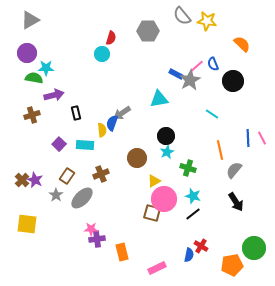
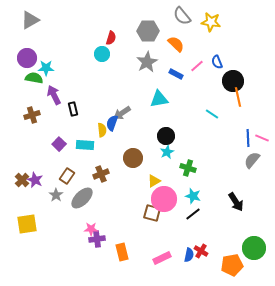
yellow star at (207, 21): moved 4 px right, 1 px down
orange semicircle at (242, 44): moved 66 px left
purple circle at (27, 53): moved 5 px down
blue semicircle at (213, 64): moved 4 px right, 2 px up
gray star at (190, 80): moved 43 px left, 18 px up
purple arrow at (54, 95): rotated 102 degrees counterclockwise
black rectangle at (76, 113): moved 3 px left, 4 px up
pink line at (262, 138): rotated 40 degrees counterclockwise
orange line at (220, 150): moved 18 px right, 53 px up
brown circle at (137, 158): moved 4 px left
gray semicircle at (234, 170): moved 18 px right, 10 px up
yellow square at (27, 224): rotated 15 degrees counterclockwise
red cross at (201, 246): moved 5 px down
pink rectangle at (157, 268): moved 5 px right, 10 px up
